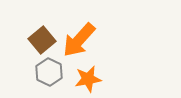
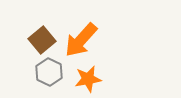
orange arrow: moved 2 px right
